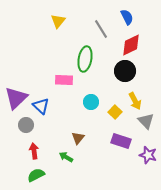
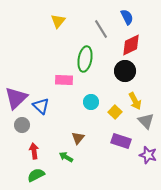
gray circle: moved 4 px left
